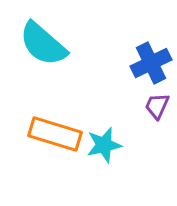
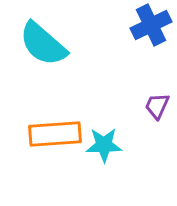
blue cross: moved 38 px up
orange rectangle: rotated 21 degrees counterclockwise
cyan star: rotated 12 degrees clockwise
